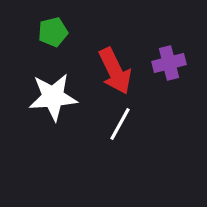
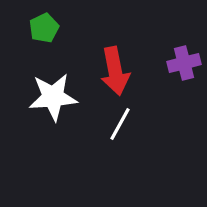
green pentagon: moved 9 px left, 4 px up; rotated 12 degrees counterclockwise
purple cross: moved 15 px right
red arrow: rotated 15 degrees clockwise
